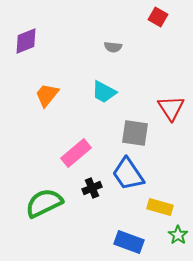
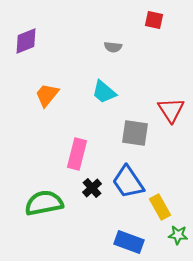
red square: moved 4 px left, 3 px down; rotated 18 degrees counterclockwise
cyan trapezoid: rotated 12 degrees clockwise
red triangle: moved 2 px down
pink rectangle: moved 1 px right, 1 px down; rotated 36 degrees counterclockwise
blue trapezoid: moved 8 px down
black cross: rotated 18 degrees counterclockwise
green semicircle: rotated 15 degrees clockwise
yellow rectangle: rotated 45 degrees clockwise
green star: rotated 30 degrees counterclockwise
